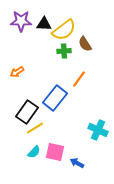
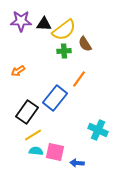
orange arrow: moved 1 px right, 1 px up
yellow line: moved 2 px left, 7 px down
cyan semicircle: moved 2 px right, 1 px up; rotated 128 degrees counterclockwise
blue arrow: rotated 24 degrees counterclockwise
